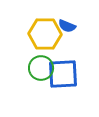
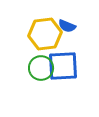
yellow hexagon: rotated 8 degrees counterclockwise
blue square: moved 8 px up
